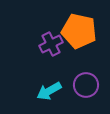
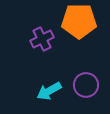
orange pentagon: moved 10 px up; rotated 12 degrees counterclockwise
purple cross: moved 9 px left, 5 px up
